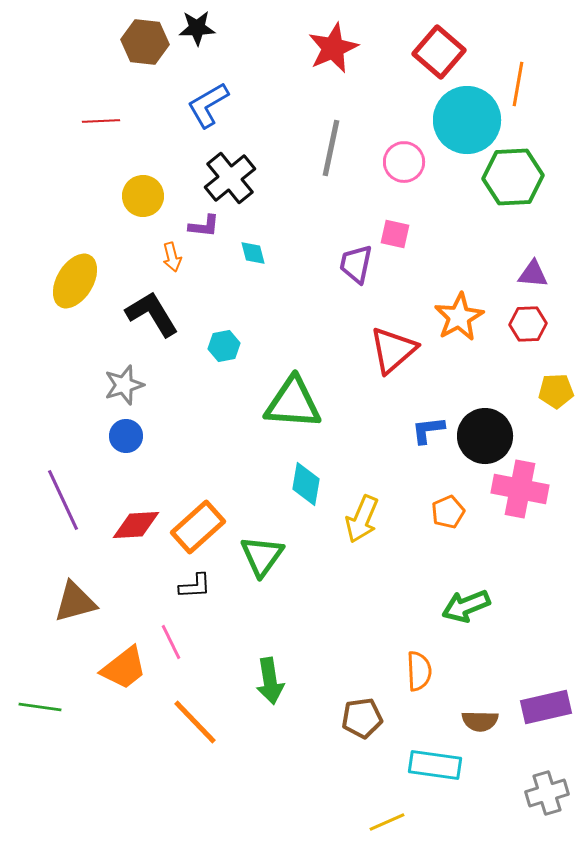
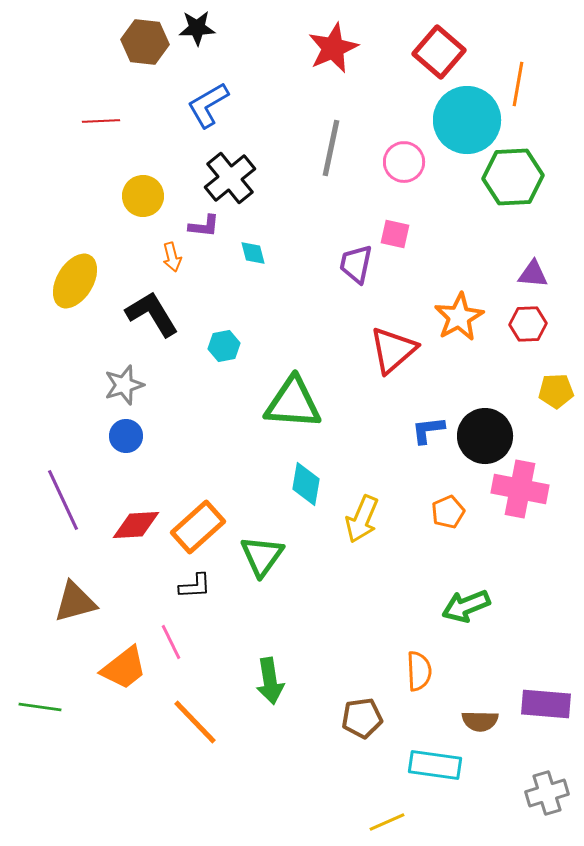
purple rectangle at (546, 707): moved 3 px up; rotated 18 degrees clockwise
